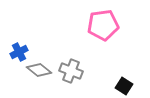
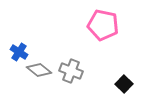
pink pentagon: rotated 20 degrees clockwise
blue cross: rotated 30 degrees counterclockwise
black square: moved 2 px up; rotated 12 degrees clockwise
